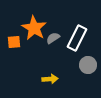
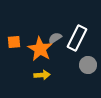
orange star: moved 6 px right, 21 px down
gray semicircle: moved 2 px right
yellow arrow: moved 8 px left, 4 px up
